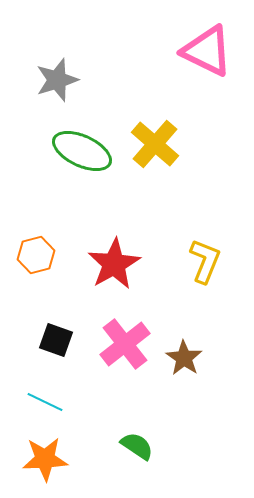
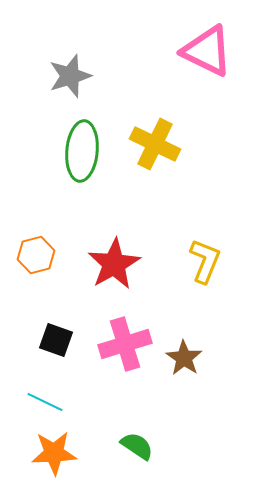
gray star: moved 13 px right, 4 px up
yellow cross: rotated 15 degrees counterclockwise
green ellipse: rotated 70 degrees clockwise
pink cross: rotated 21 degrees clockwise
orange star: moved 9 px right, 6 px up
